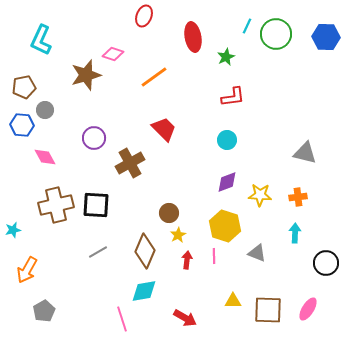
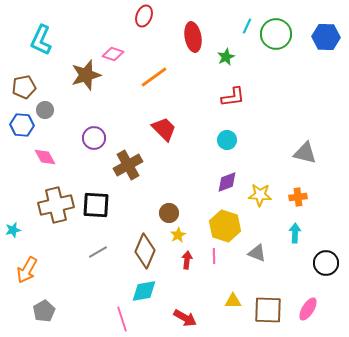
brown cross at (130, 163): moved 2 px left, 2 px down
